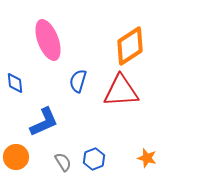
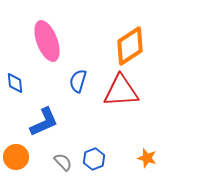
pink ellipse: moved 1 px left, 1 px down
gray semicircle: rotated 12 degrees counterclockwise
